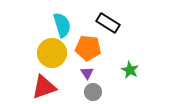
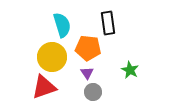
black rectangle: rotated 50 degrees clockwise
yellow circle: moved 4 px down
